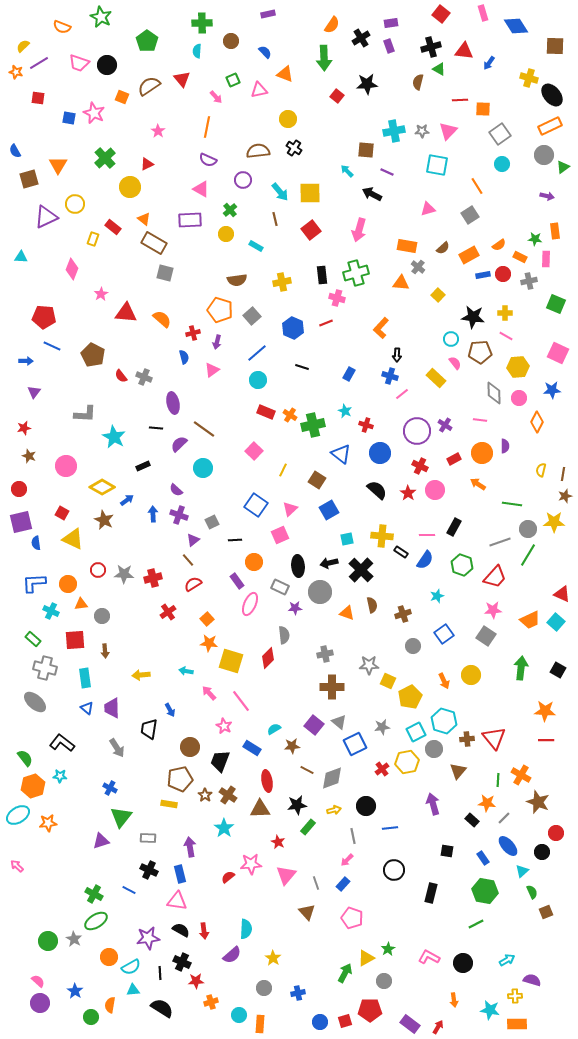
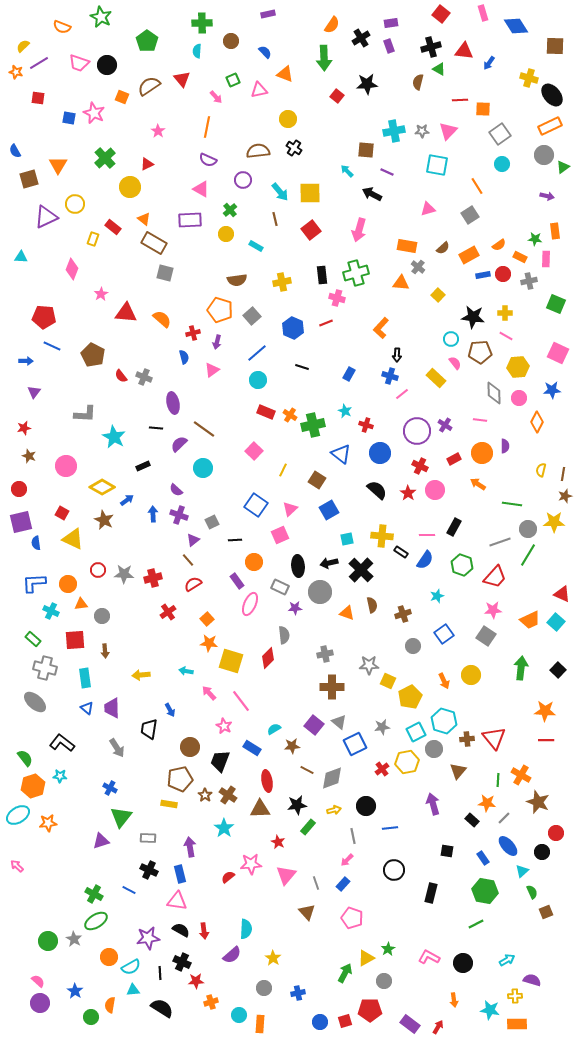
black square at (558, 670): rotated 14 degrees clockwise
